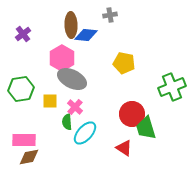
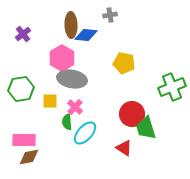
gray ellipse: rotated 16 degrees counterclockwise
